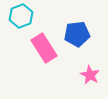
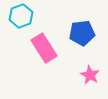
blue pentagon: moved 5 px right, 1 px up
